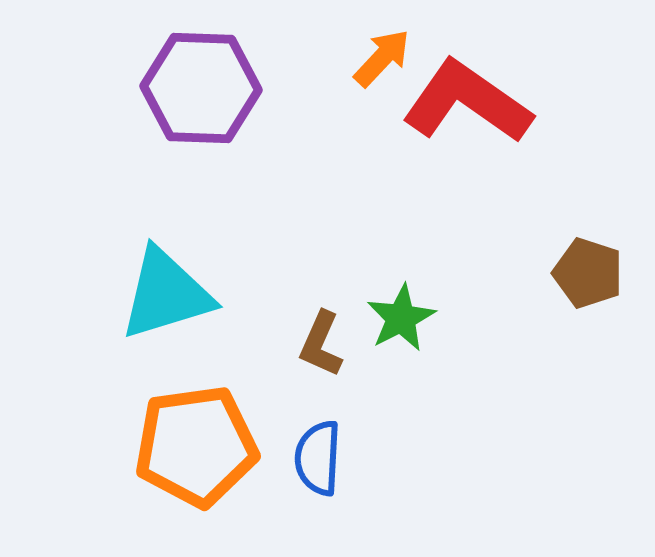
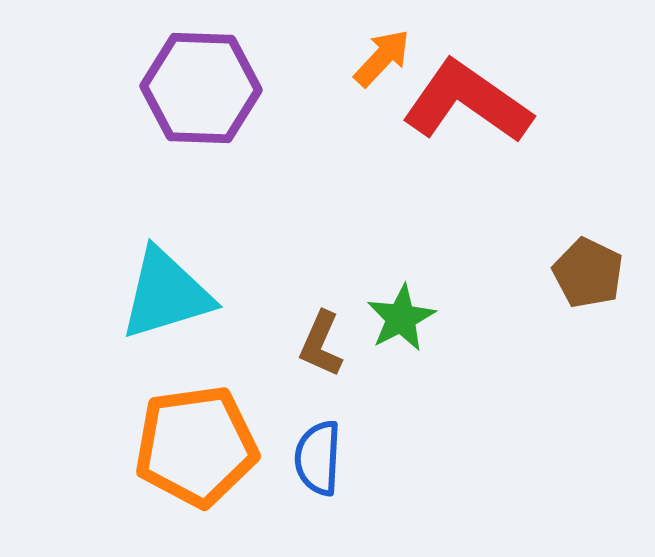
brown pentagon: rotated 8 degrees clockwise
